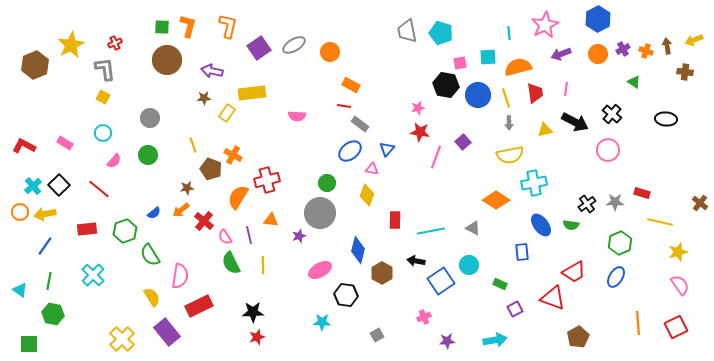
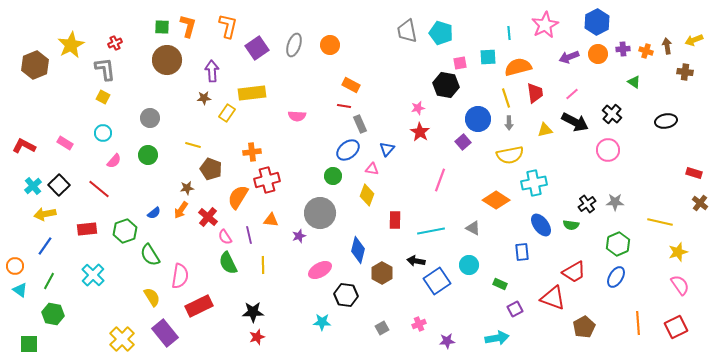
blue hexagon at (598, 19): moved 1 px left, 3 px down
gray ellipse at (294, 45): rotated 40 degrees counterclockwise
purple square at (259, 48): moved 2 px left
purple cross at (623, 49): rotated 24 degrees clockwise
orange circle at (330, 52): moved 7 px up
purple arrow at (561, 54): moved 8 px right, 3 px down
purple arrow at (212, 71): rotated 75 degrees clockwise
pink line at (566, 89): moved 6 px right, 5 px down; rotated 40 degrees clockwise
blue circle at (478, 95): moved 24 px down
black ellipse at (666, 119): moved 2 px down; rotated 15 degrees counterclockwise
gray rectangle at (360, 124): rotated 30 degrees clockwise
red star at (420, 132): rotated 24 degrees clockwise
yellow line at (193, 145): rotated 56 degrees counterclockwise
blue ellipse at (350, 151): moved 2 px left, 1 px up
orange cross at (233, 155): moved 19 px right, 3 px up; rotated 36 degrees counterclockwise
pink line at (436, 157): moved 4 px right, 23 px down
green circle at (327, 183): moved 6 px right, 7 px up
red rectangle at (642, 193): moved 52 px right, 20 px up
orange arrow at (181, 210): rotated 18 degrees counterclockwise
orange circle at (20, 212): moved 5 px left, 54 px down
red cross at (204, 221): moved 4 px right, 4 px up
green hexagon at (620, 243): moved 2 px left, 1 px down
green semicircle at (231, 263): moved 3 px left
green line at (49, 281): rotated 18 degrees clockwise
blue square at (441, 281): moved 4 px left
pink cross at (424, 317): moved 5 px left, 7 px down
purple rectangle at (167, 332): moved 2 px left, 1 px down
gray square at (377, 335): moved 5 px right, 7 px up
brown pentagon at (578, 337): moved 6 px right, 10 px up
cyan arrow at (495, 340): moved 2 px right, 2 px up
